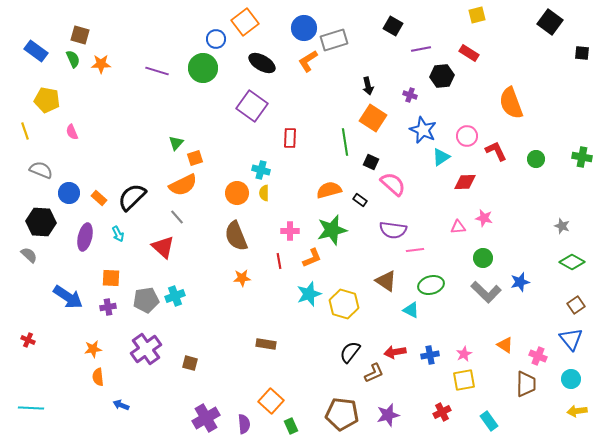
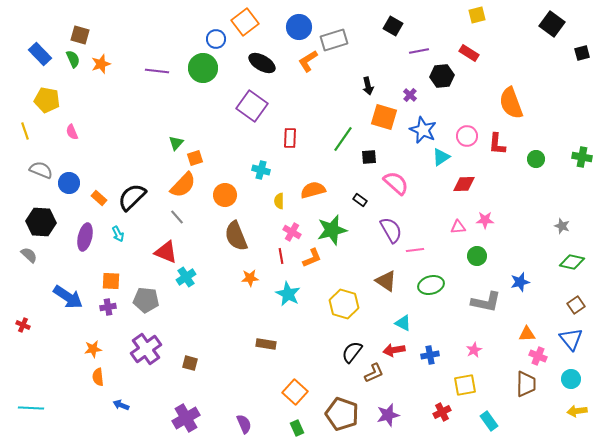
black square at (550, 22): moved 2 px right, 2 px down
blue circle at (304, 28): moved 5 px left, 1 px up
purple line at (421, 49): moved 2 px left, 2 px down
blue rectangle at (36, 51): moved 4 px right, 3 px down; rotated 10 degrees clockwise
black square at (582, 53): rotated 21 degrees counterclockwise
orange star at (101, 64): rotated 18 degrees counterclockwise
purple line at (157, 71): rotated 10 degrees counterclockwise
purple cross at (410, 95): rotated 24 degrees clockwise
orange square at (373, 118): moved 11 px right, 1 px up; rotated 16 degrees counterclockwise
green line at (345, 142): moved 2 px left, 3 px up; rotated 44 degrees clockwise
red L-shape at (496, 151): moved 1 px right, 7 px up; rotated 150 degrees counterclockwise
black square at (371, 162): moved 2 px left, 5 px up; rotated 28 degrees counterclockwise
red diamond at (465, 182): moved 1 px left, 2 px down
pink semicircle at (393, 184): moved 3 px right, 1 px up
orange semicircle at (183, 185): rotated 20 degrees counterclockwise
orange semicircle at (329, 190): moved 16 px left
blue circle at (69, 193): moved 10 px up
orange circle at (237, 193): moved 12 px left, 2 px down
yellow semicircle at (264, 193): moved 15 px right, 8 px down
pink star at (484, 218): moved 1 px right, 2 px down; rotated 12 degrees counterclockwise
purple semicircle at (393, 230): moved 2 px left; rotated 128 degrees counterclockwise
pink cross at (290, 231): moved 2 px right, 1 px down; rotated 30 degrees clockwise
red triangle at (163, 247): moved 3 px right, 5 px down; rotated 20 degrees counterclockwise
green circle at (483, 258): moved 6 px left, 2 px up
red line at (279, 261): moved 2 px right, 5 px up
green diamond at (572, 262): rotated 15 degrees counterclockwise
orange square at (111, 278): moved 3 px down
orange star at (242, 278): moved 8 px right
gray L-shape at (486, 292): moved 10 px down; rotated 32 degrees counterclockwise
cyan star at (309, 294): moved 21 px left; rotated 25 degrees counterclockwise
cyan cross at (175, 296): moved 11 px right, 19 px up; rotated 12 degrees counterclockwise
gray pentagon at (146, 300): rotated 15 degrees clockwise
cyan triangle at (411, 310): moved 8 px left, 13 px down
red cross at (28, 340): moved 5 px left, 15 px up
orange triangle at (505, 345): moved 22 px right, 11 px up; rotated 36 degrees counterclockwise
black semicircle at (350, 352): moved 2 px right
red arrow at (395, 352): moved 1 px left, 2 px up
pink star at (464, 354): moved 10 px right, 4 px up
yellow square at (464, 380): moved 1 px right, 5 px down
orange square at (271, 401): moved 24 px right, 9 px up
brown pentagon at (342, 414): rotated 12 degrees clockwise
purple cross at (206, 418): moved 20 px left
purple semicircle at (244, 424): rotated 18 degrees counterclockwise
green rectangle at (291, 426): moved 6 px right, 2 px down
